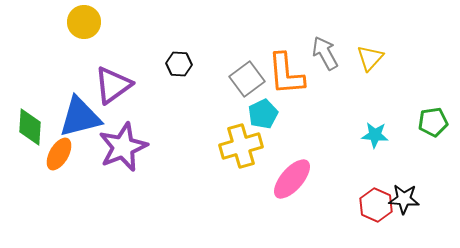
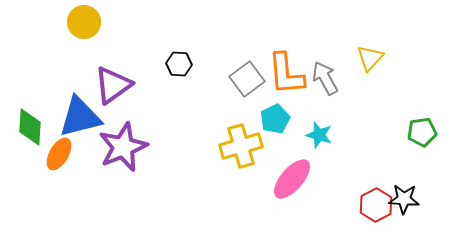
gray arrow: moved 25 px down
cyan pentagon: moved 12 px right, 5 px down
green pentagon: moved 11 px left, 10 px down
cyan star: moved 56 px left; rotated 12 degrees clockwise
red hexagon: rotated 8 degrees clockwise
